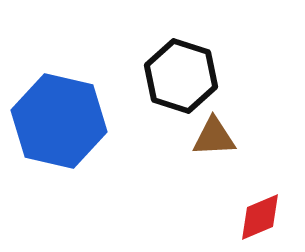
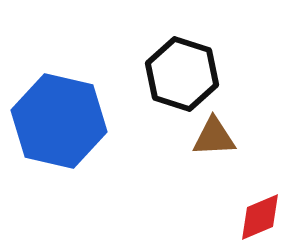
black hexagon: moved 1 px right, 2 px up
